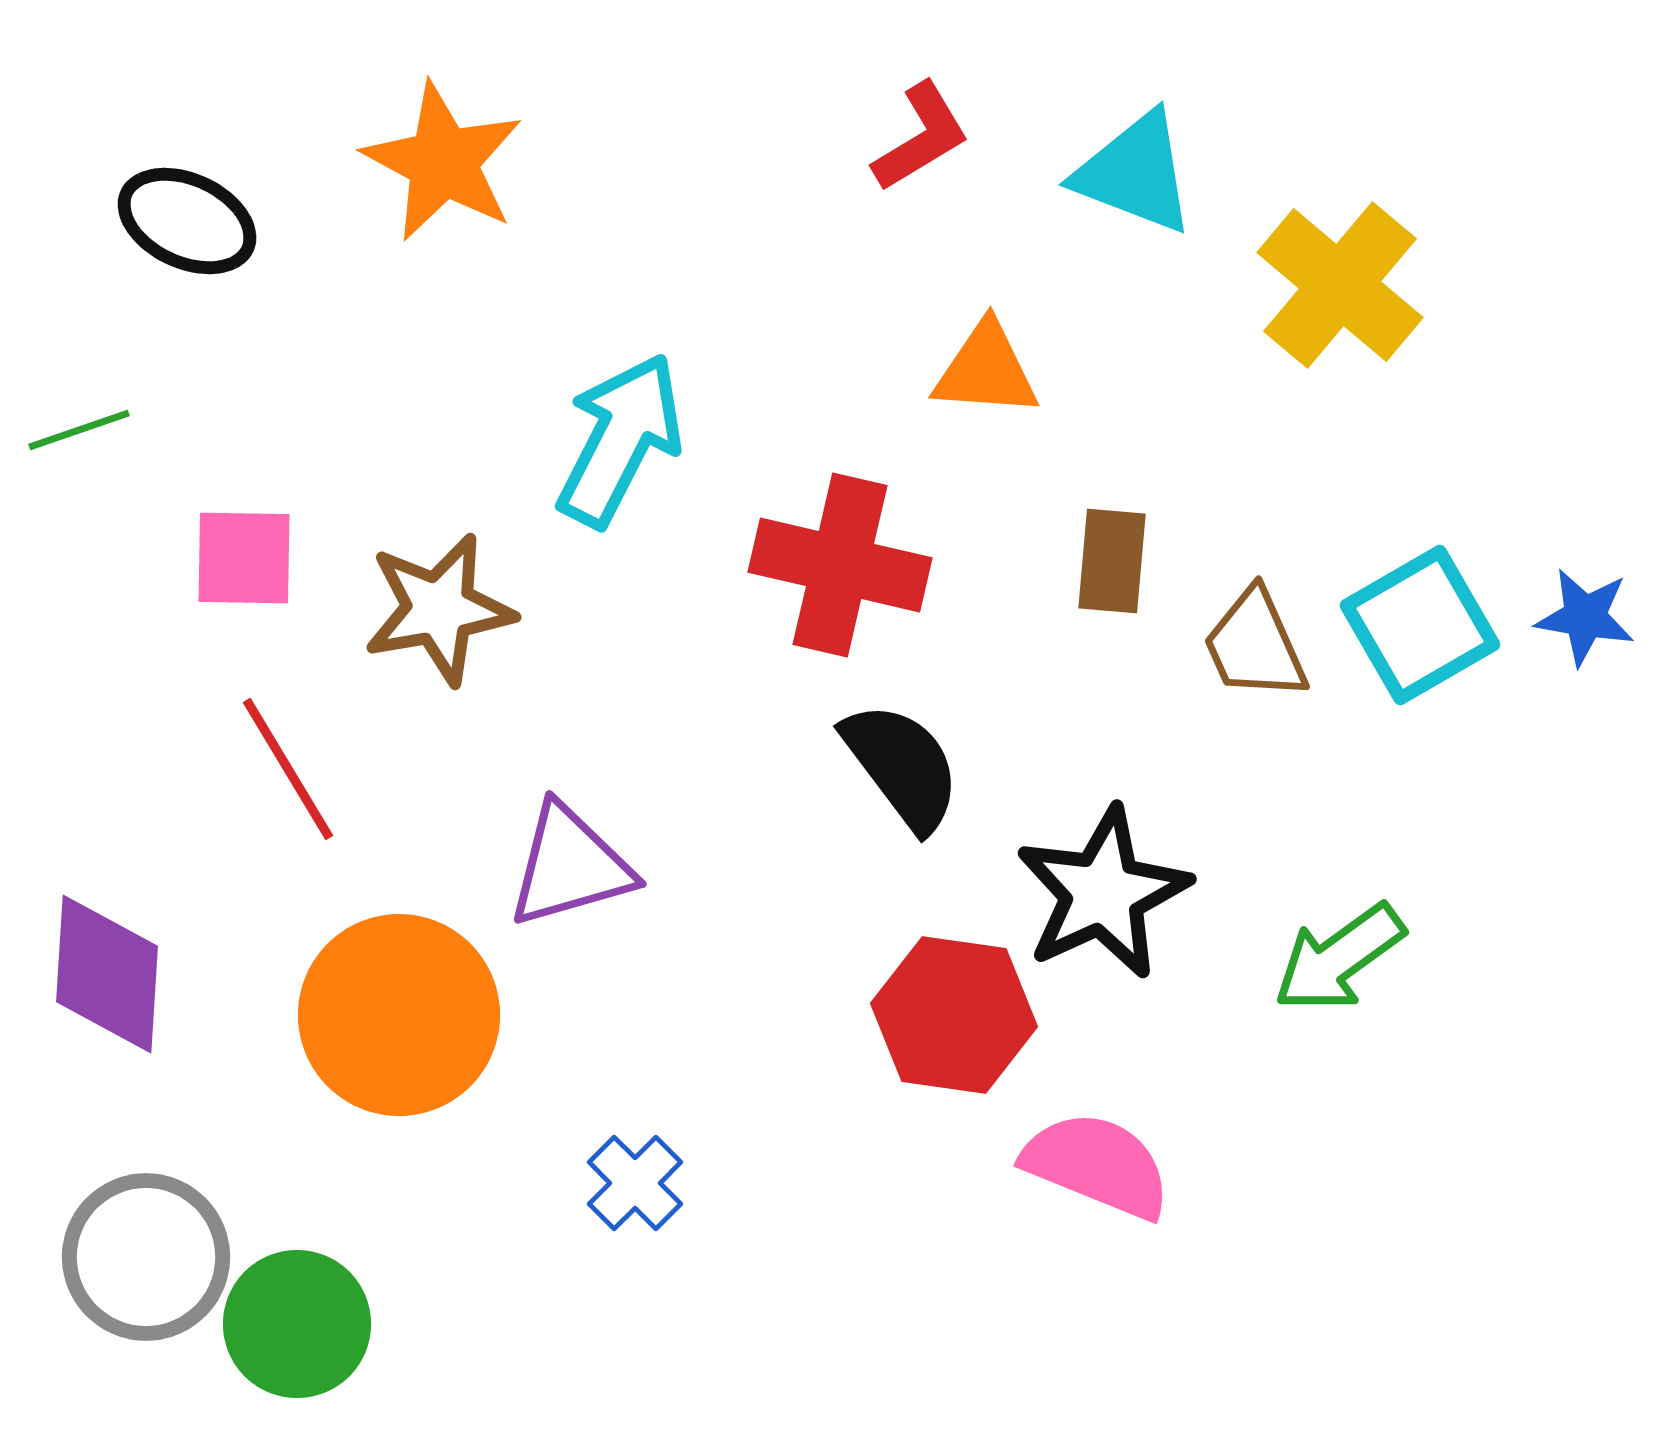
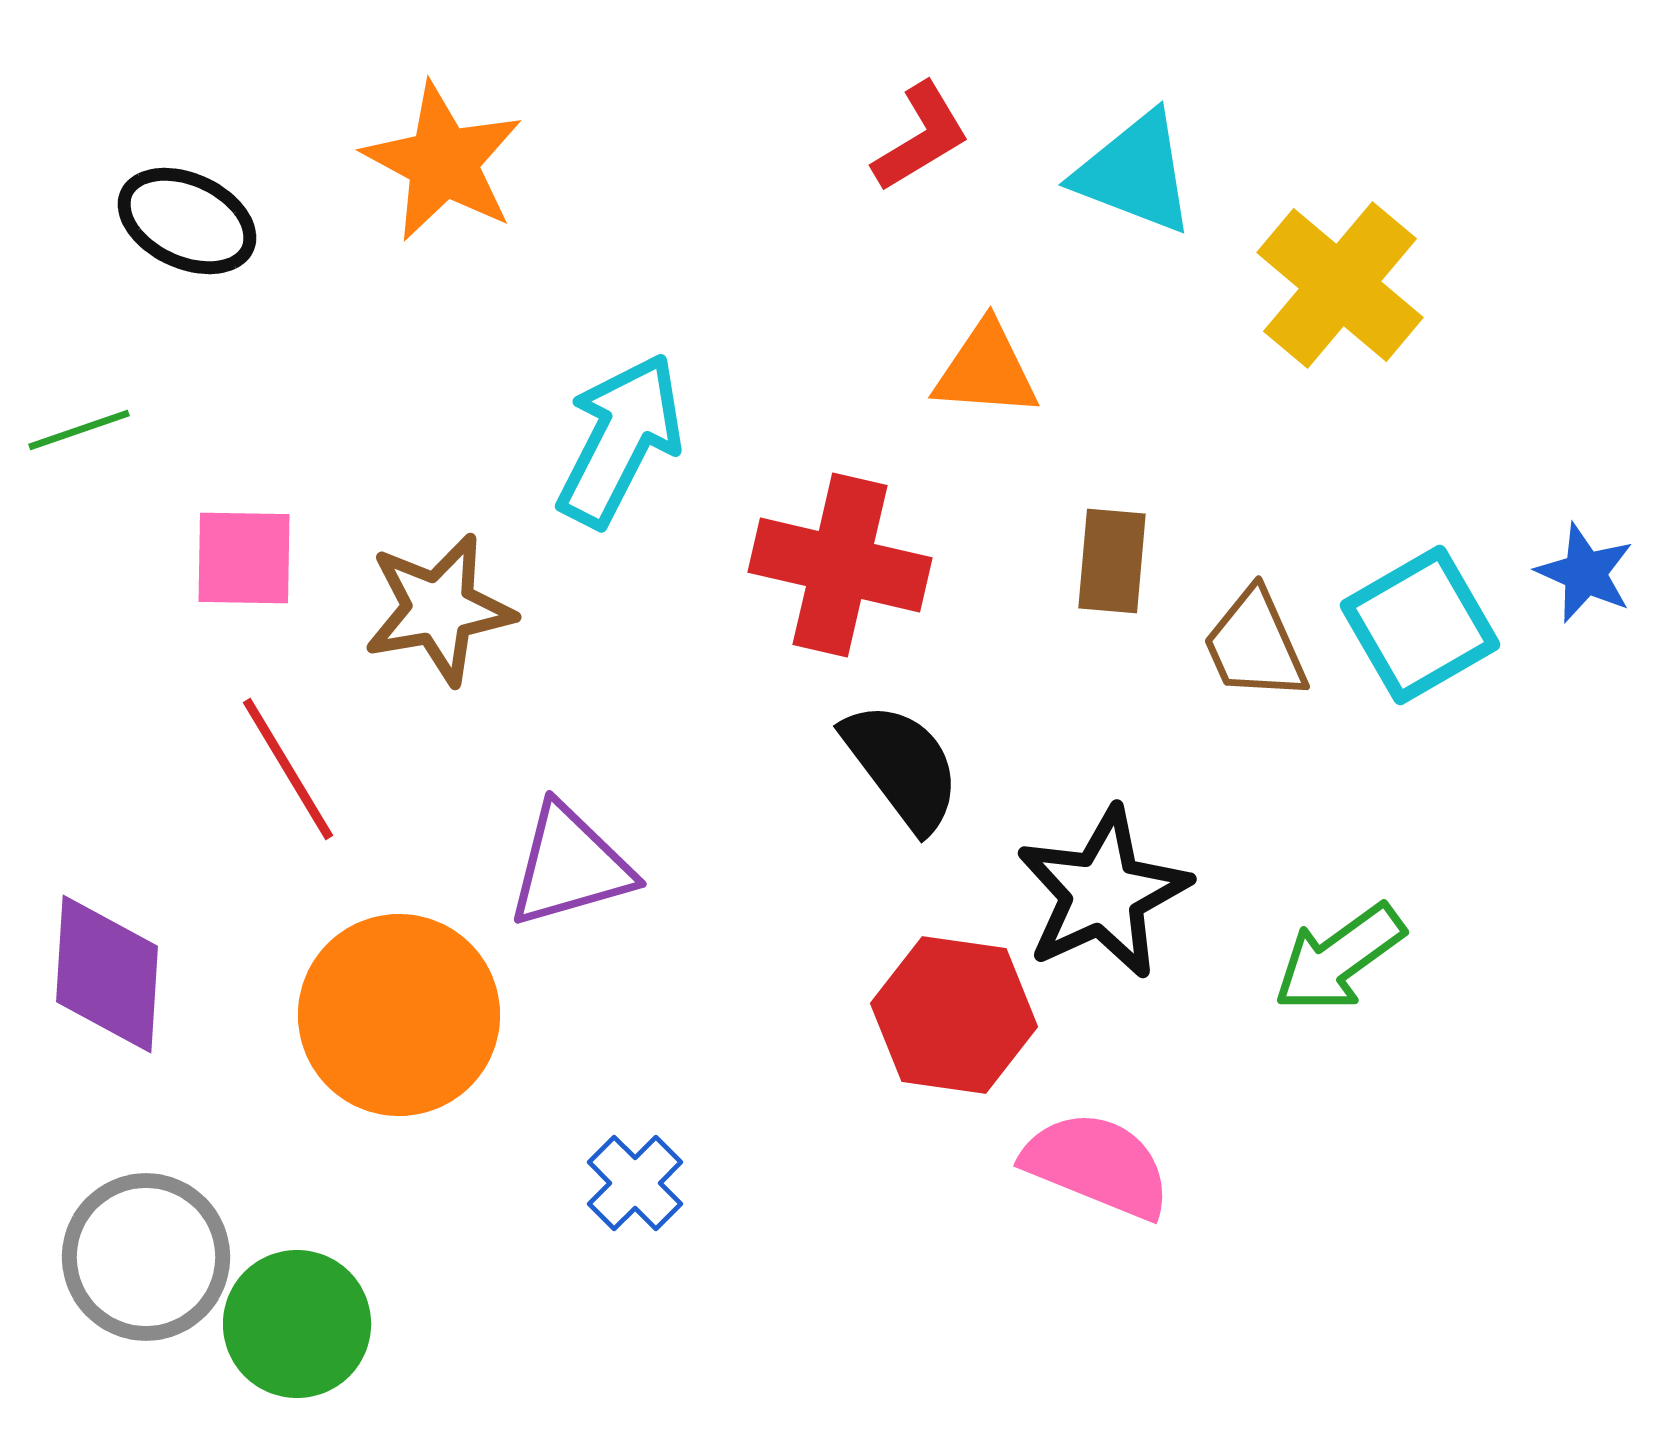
blue star: moved 44 px up; rotated 14 degrees clockwise
